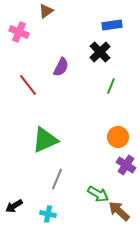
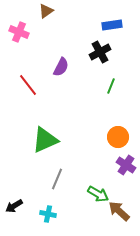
black cross: rotated 15 degrees clockwise
